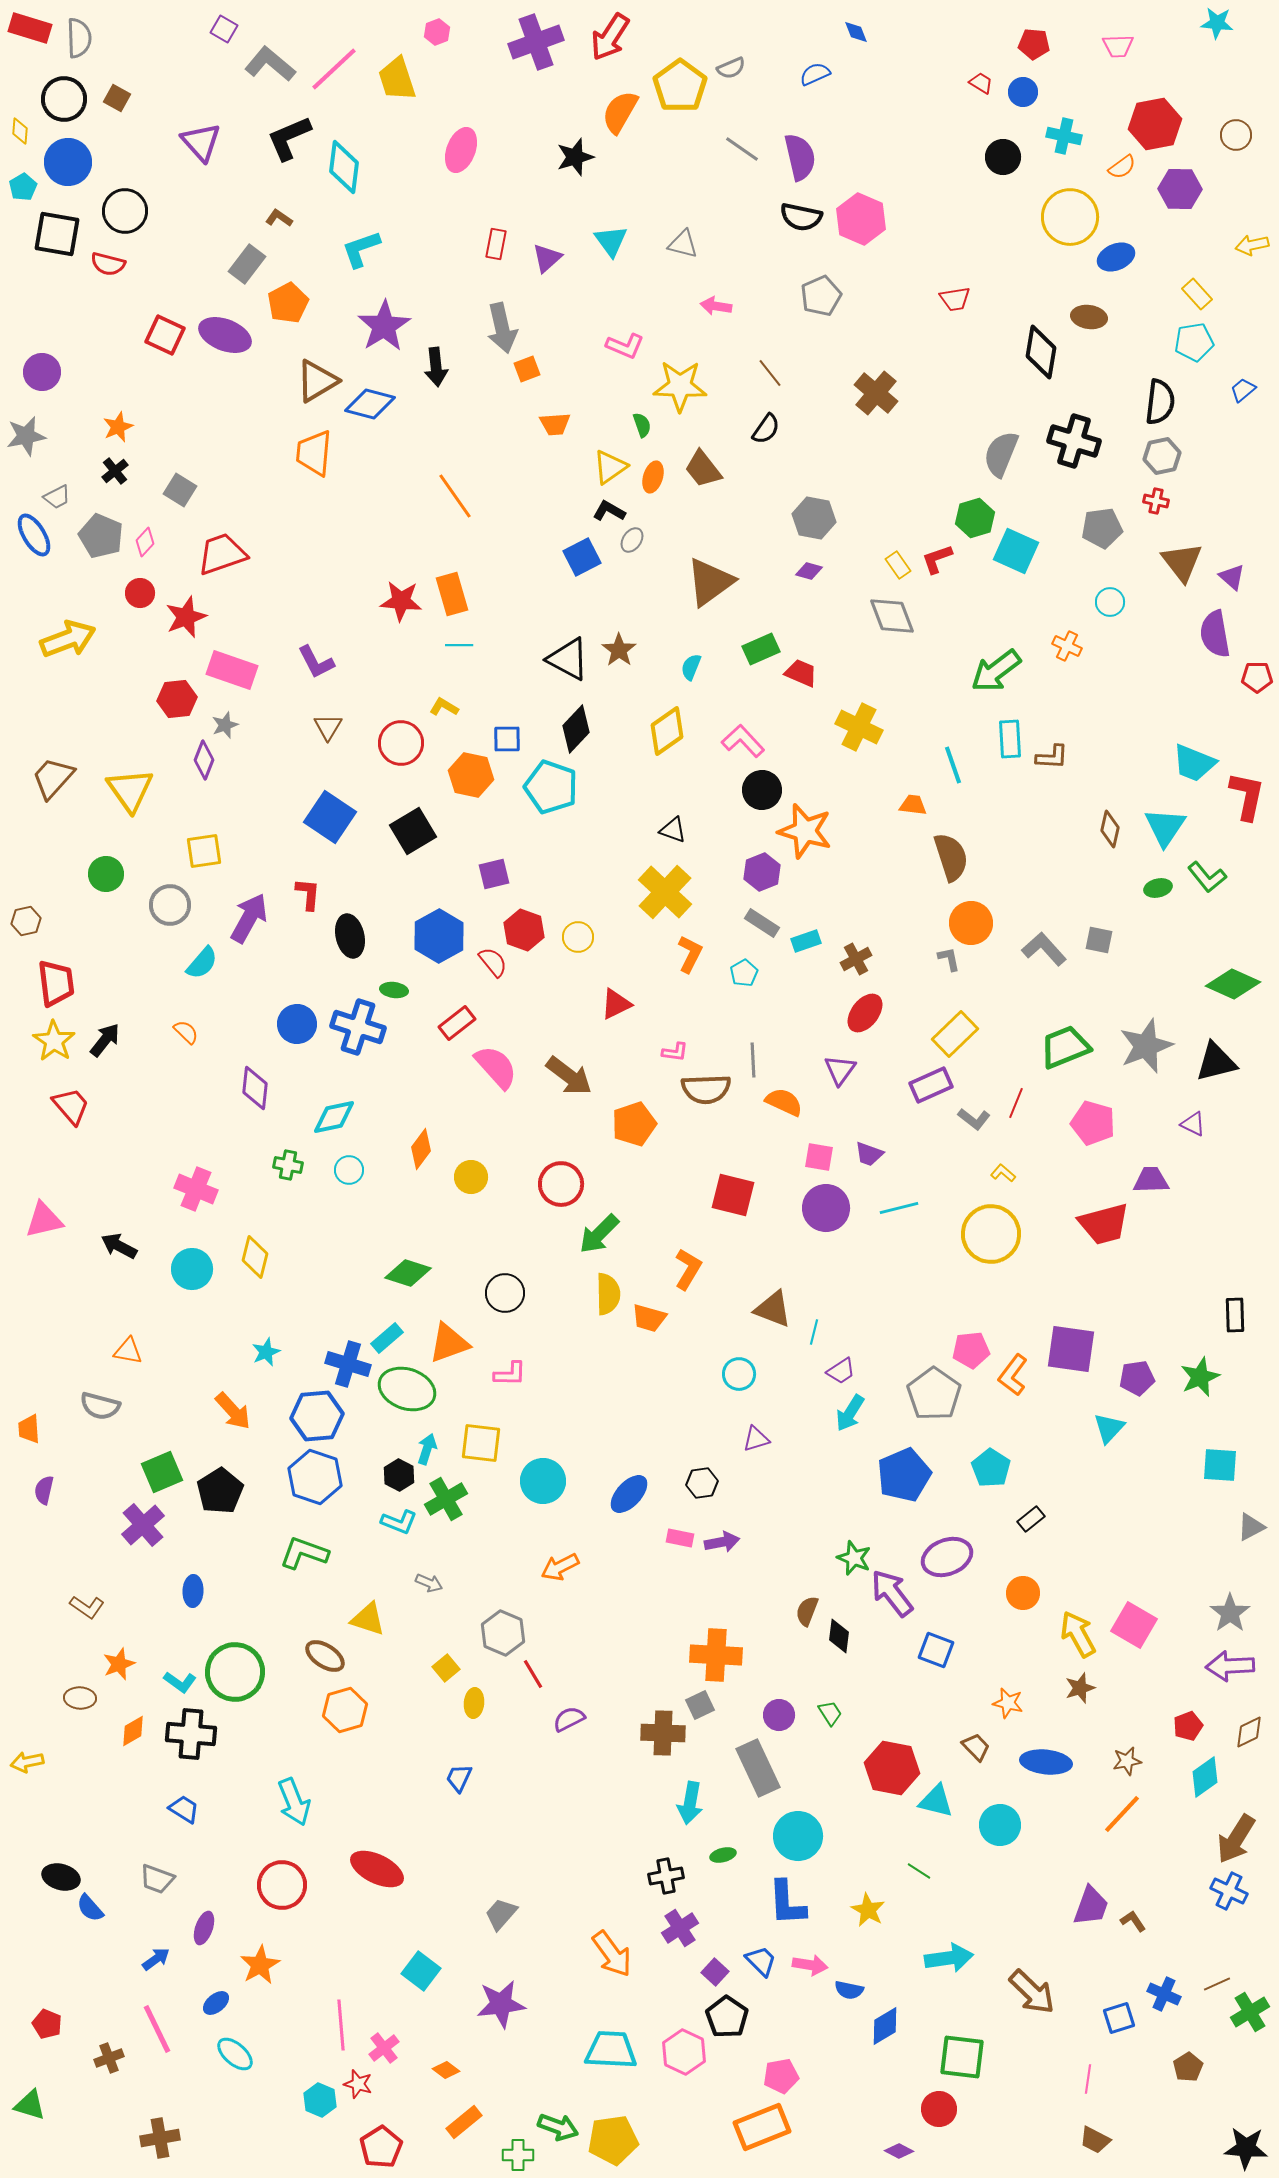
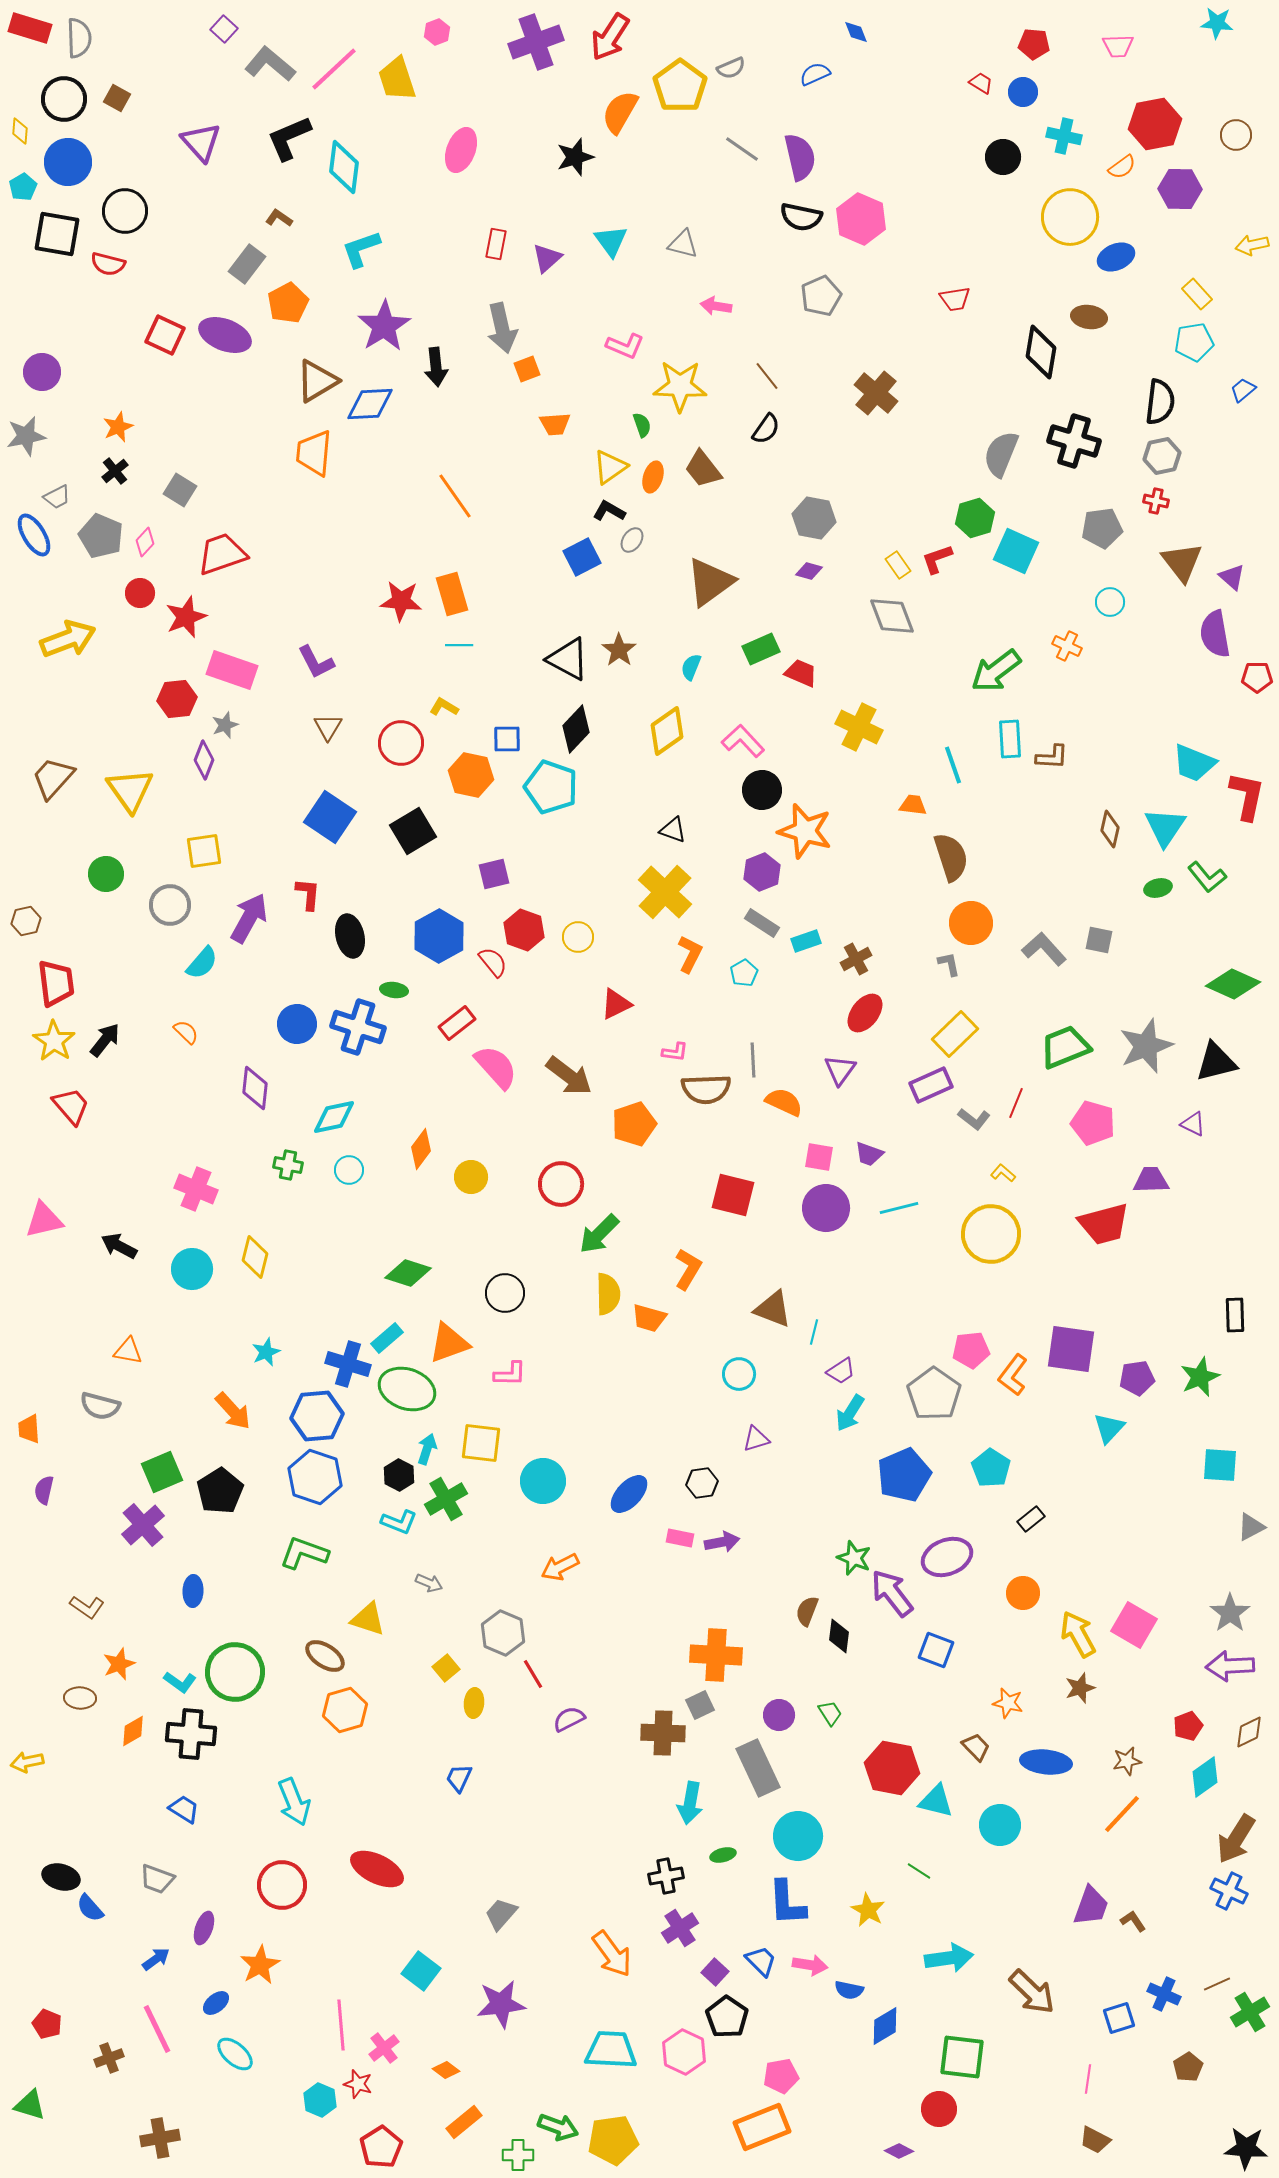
purple square at (224, 29): rotated 12 degrees clockwise
brown line at (770, 373): moved 3 px left, 3 px down
blue diamond at (370, 404): rotated 18 degrees counterclockwise
gray L-shape at (949, 959): moved 5 px down
